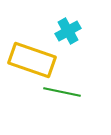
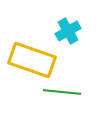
green line: rotated 6 degrees counterclockwise
